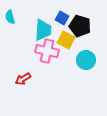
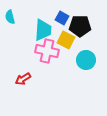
black pentagon: rotated 15 degrees counterclockwise
